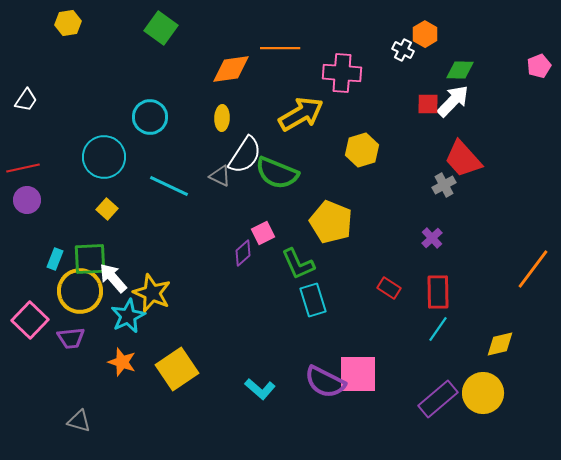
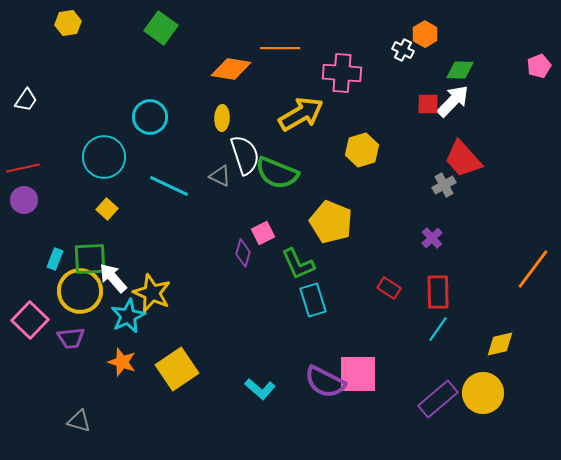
orange diamond at (231, 69): rotated 18 degrees clockwise
white semicircle at (245, 155): rotated 51 degrees counterclockwise
purple circle at (27, 200): moved 3 px left
purple diamond at (243, 253): rotated 32 degrees counterclockwise
